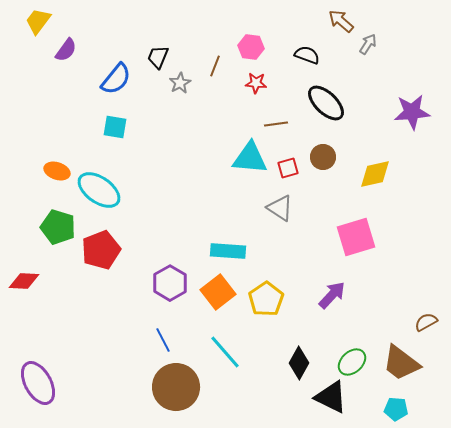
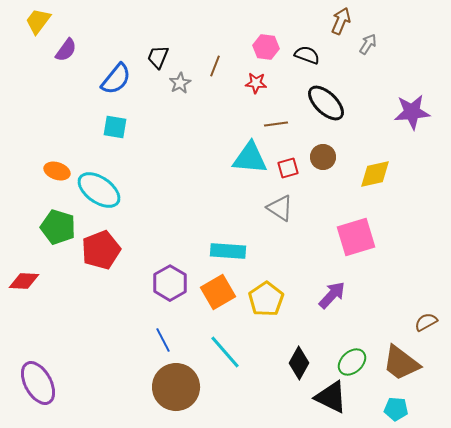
brown arrow at (341, 21): rotated 72 degrees clockwise
pink hexagon at (251, 47): moved 15 px right
orange square at (218, 292): rotated 8 degrees clockwise
